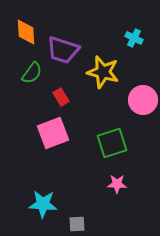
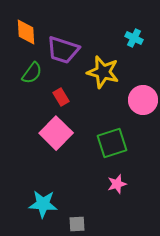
pink square: moved 3 px right; rotated 24 degrees counterclockwise
pink star: rotated 18 degrees counterclockwise
